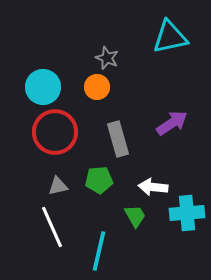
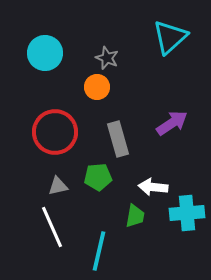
cyan triangle: rotated 30 degrees counterclockwise
cyan circle: moved 2 px right, 34 px up
green pentagon: moved 1 px left, 3 px up
green trapezoid: rotated 40 degrees clockwise
